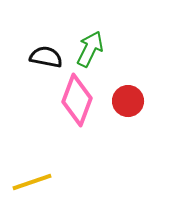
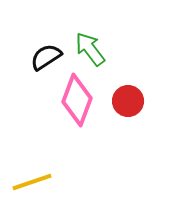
green arrow: rotated 63 degrees counterclockwise
black semicircle: rotated 44 degrees counterclockwise
